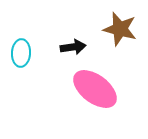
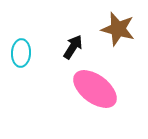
brown star: moved 2 px left
black arrow: rotated 50 degrees counterclockwise
